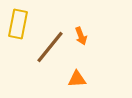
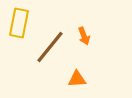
yellow rectangle: moved 1 px right, 1 px up
orange arrow: moved 3 px right
